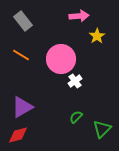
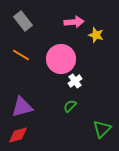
pink arrow: moved 5 px left, 6 px down
yellow star: moved 1 px left, 1 px up; rotated 21 degrees counterclockwise
purple triangle: rotated 15 degrees clockwise
green semicircle: moved 6 px left, 11 px up
